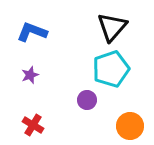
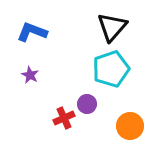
purple star: rotated 24 degrees counterclockwise
purple circle: moved 4 px down
red cross: moved 31 px right, 7 px up; rotated 35 degrees clockwise
